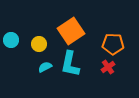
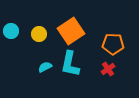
cyan circle: moved 9 px up
yellow circle: moved 10 px up
red cross: moved 2 px down
